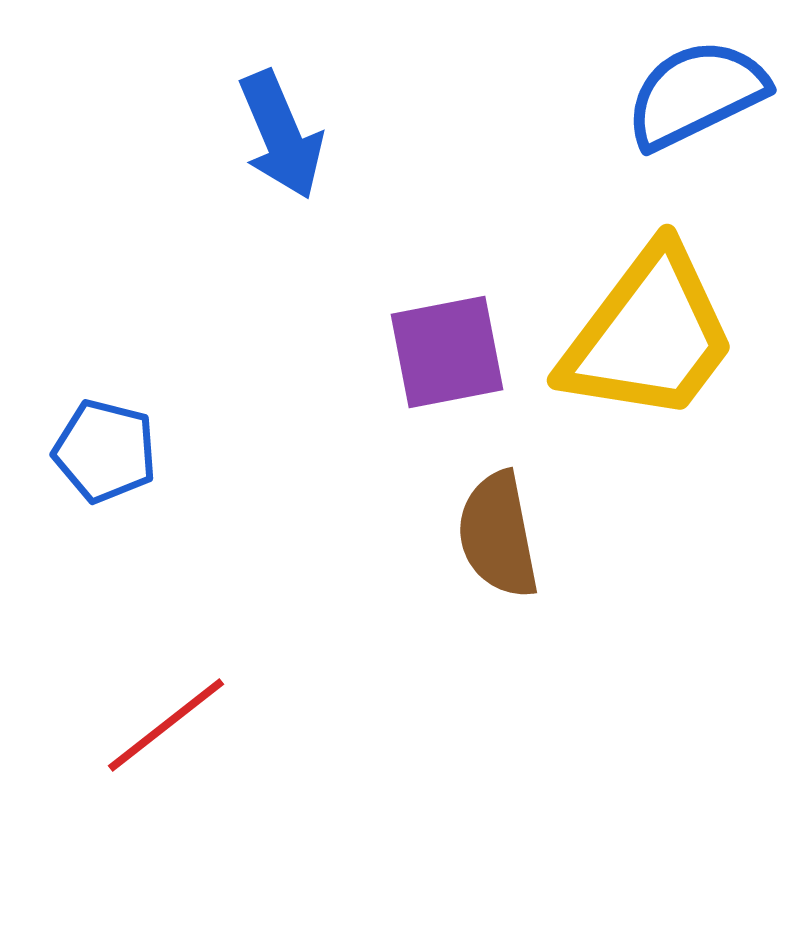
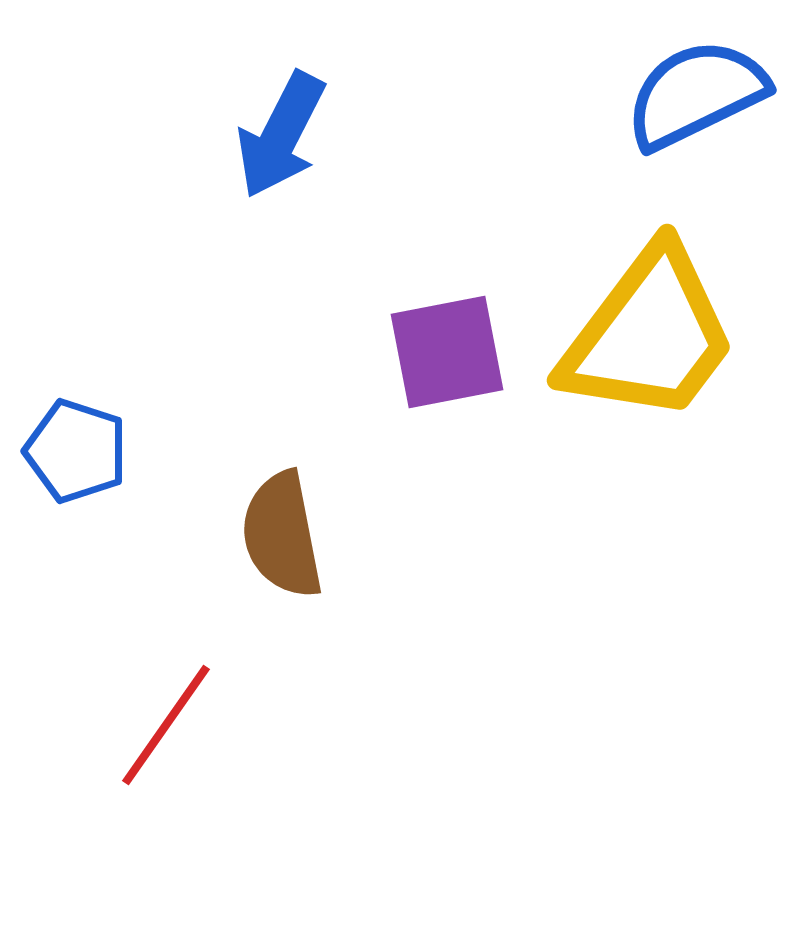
blue arrow: rotated 50 degrees clockwise
blue pentagon: moved 29 px left; rotated 4 degrees clockwise
brown semicircle: moved 216 px left
red line: rotated 17 degrees counterclockwise
